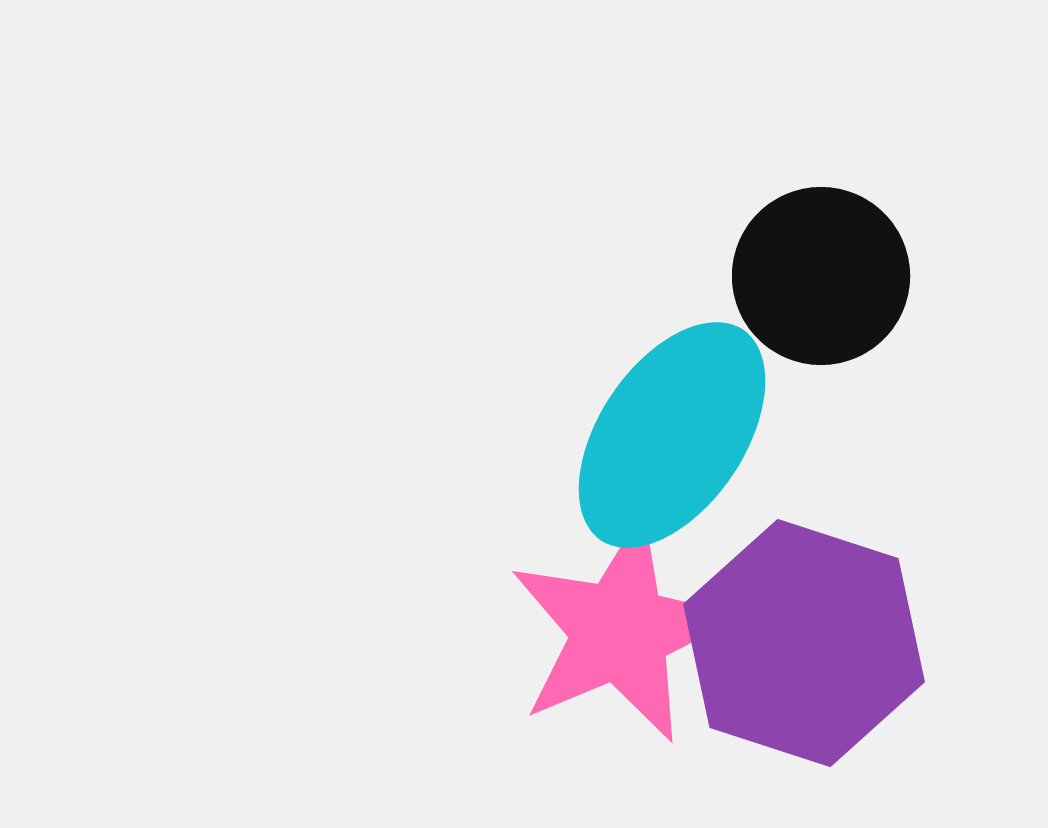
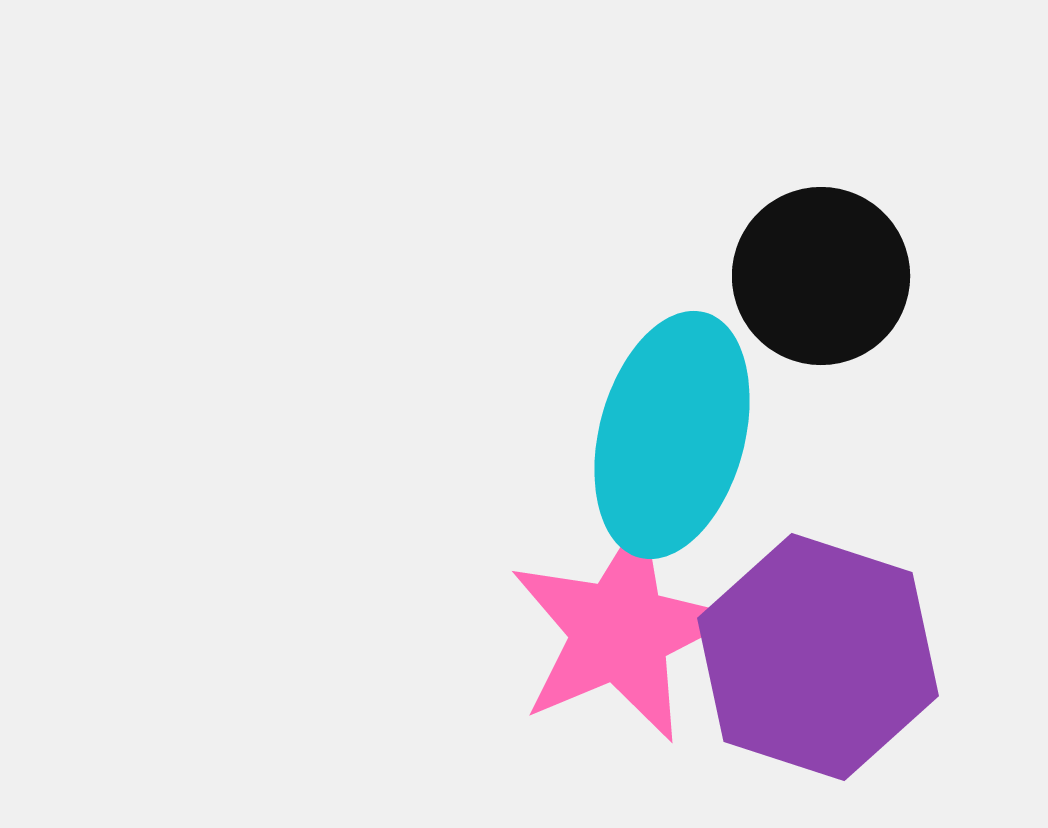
cyan ellipse: rotated 19 degrees counterclockwise
purple hexagon: moved 14 px right, 14 px down
